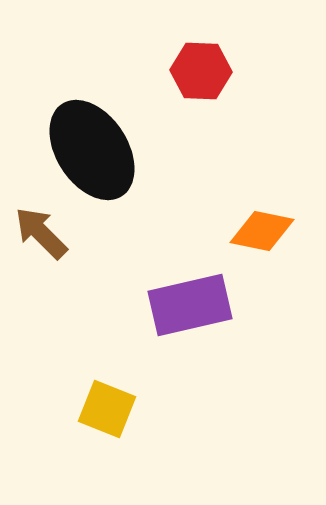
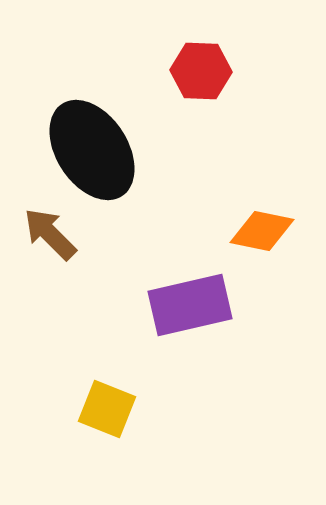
brown arrow: moved 9 px right, 1 px down
